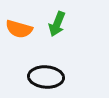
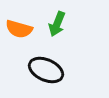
black ellipse: moved 7 px up; rotated 20 degrees clockwise
